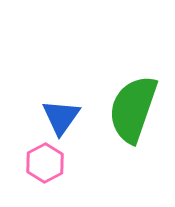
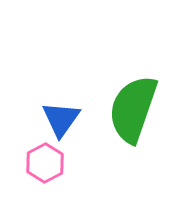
blue triangle: moved 2 px down
